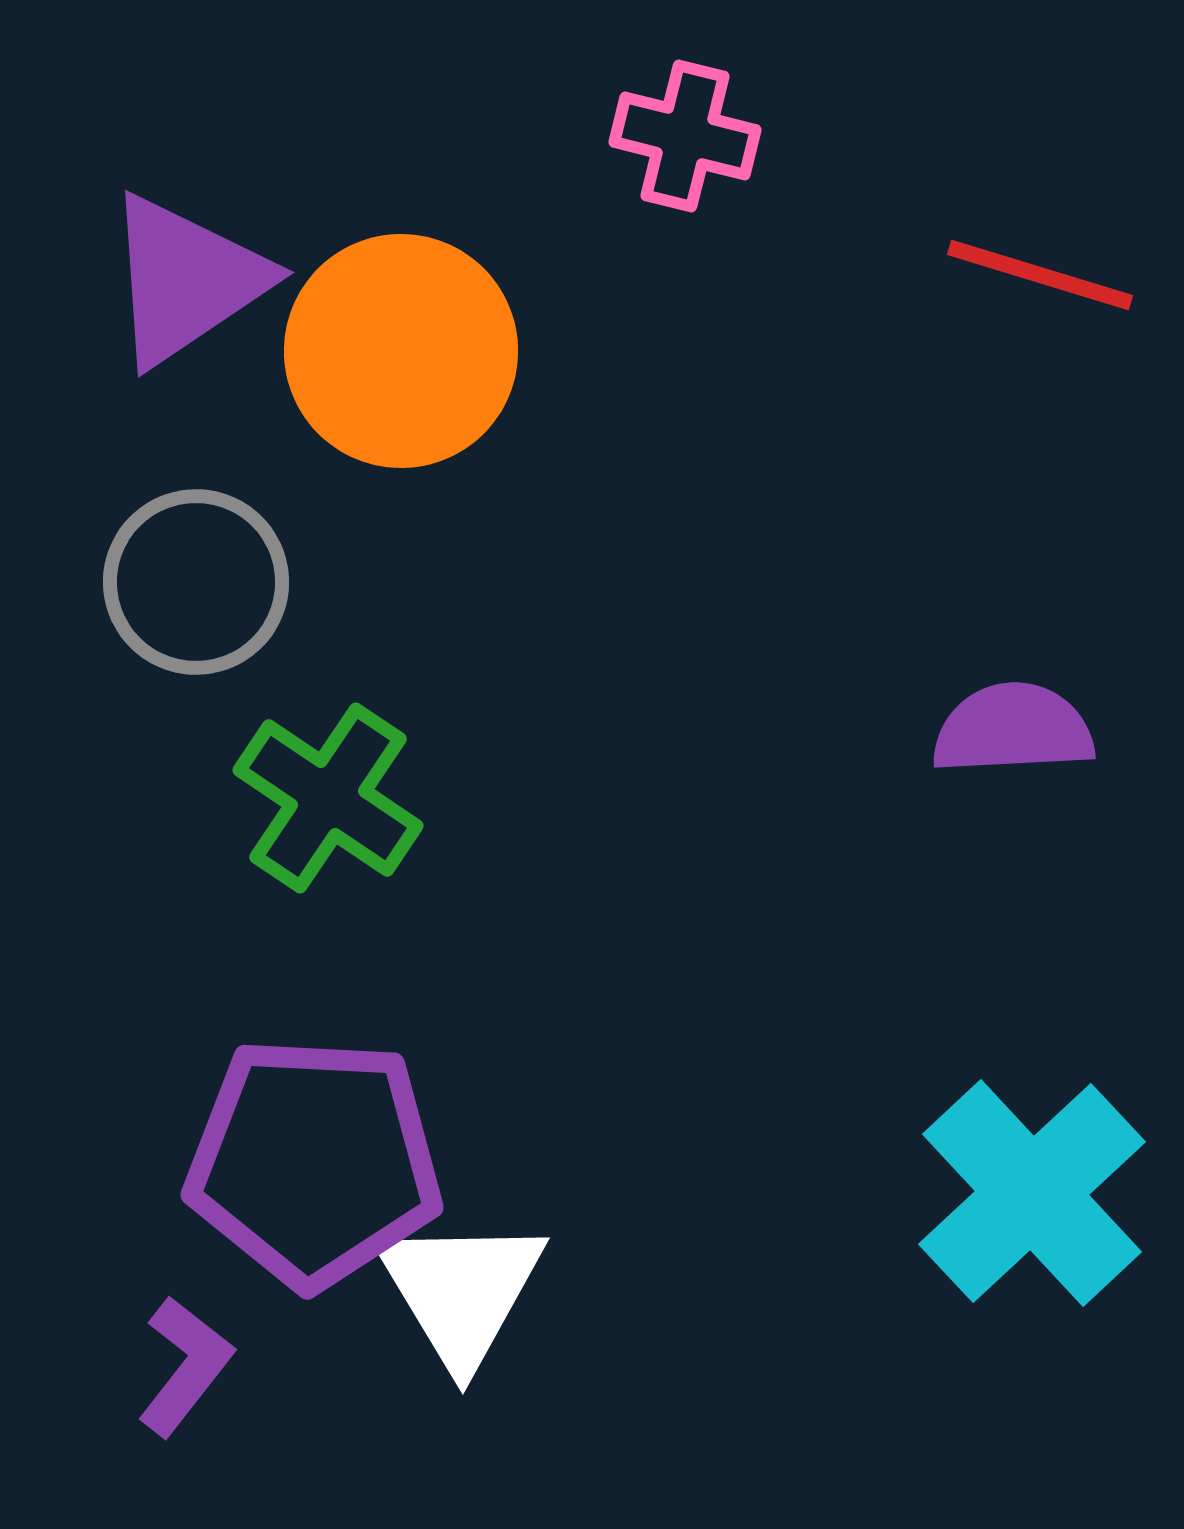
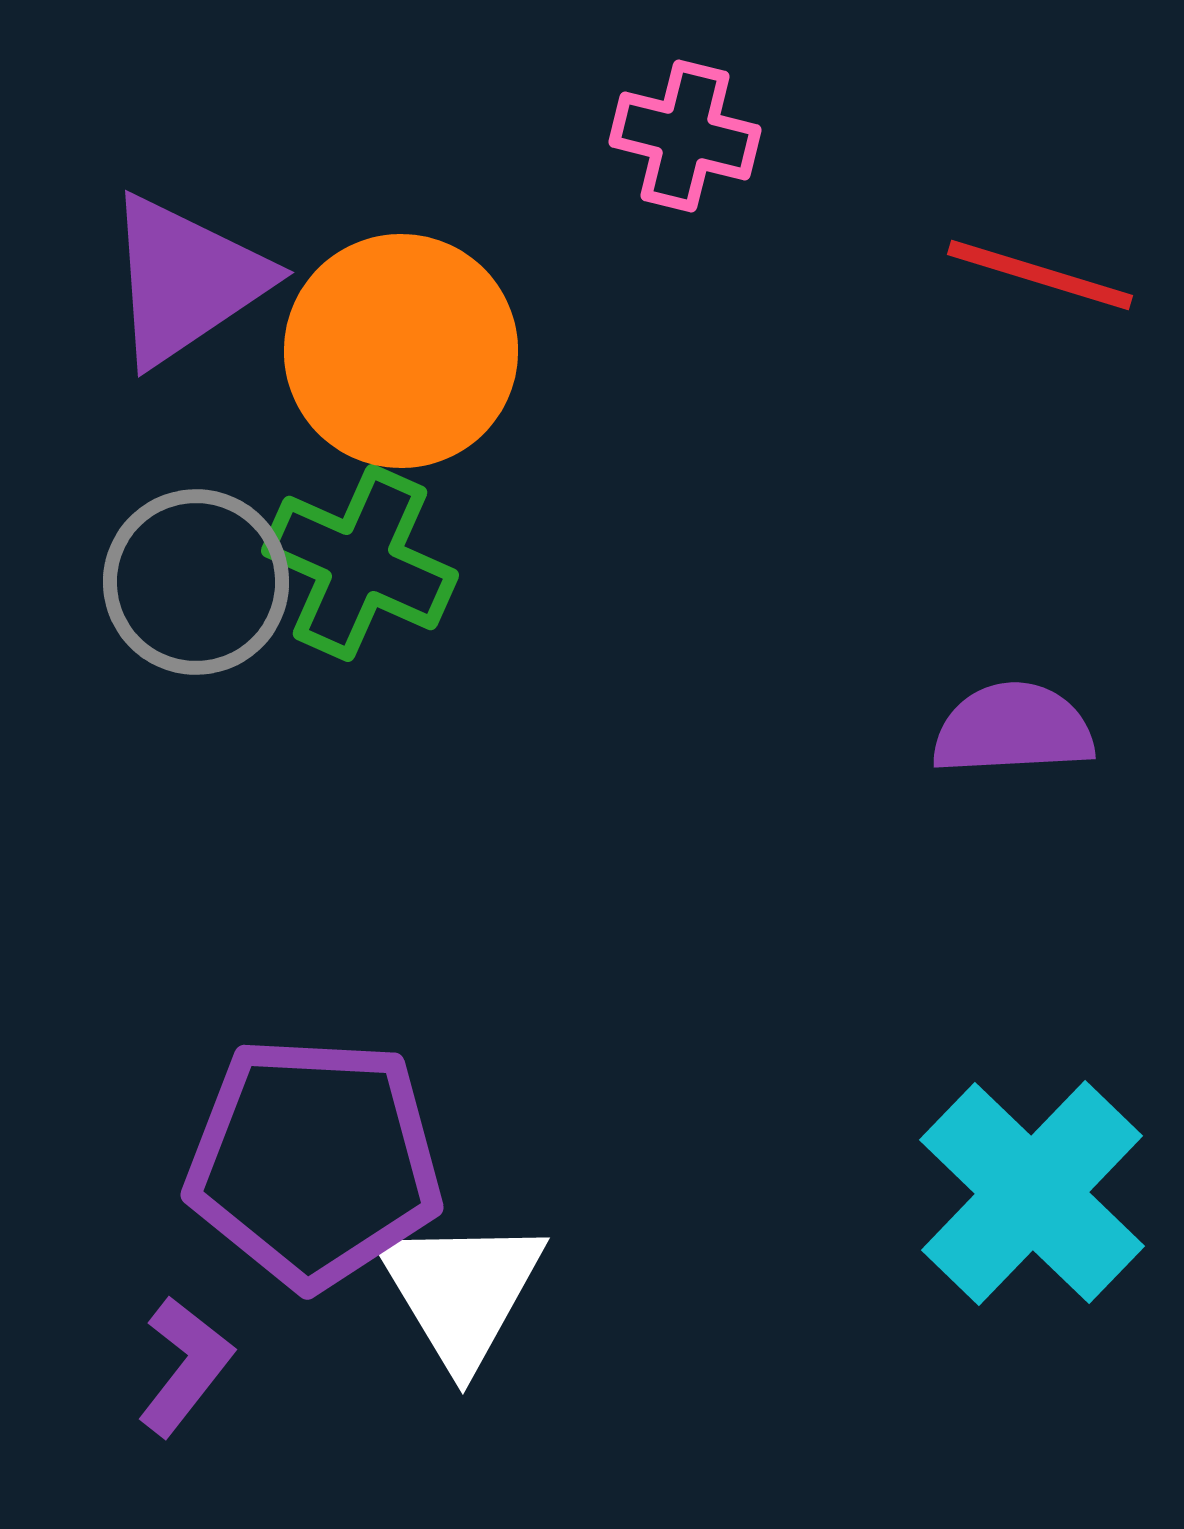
green cross: moved 32 px right, 235 px up; rotated 10 degrees counterclockwise
cyan cross: rotated 3 degrees counterclockwise
